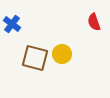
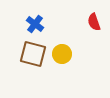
blue cross: moved 23 px right
brown square: moved 2 px left, 4 px up
